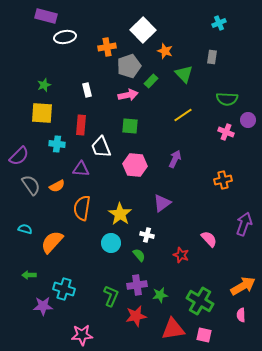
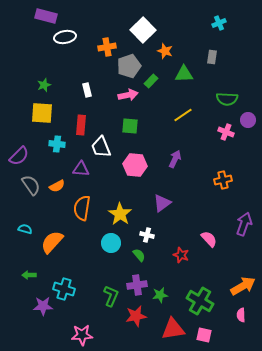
green triangle at (184, 74): rotated 48 degrees counterclockwise
